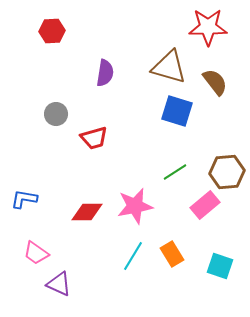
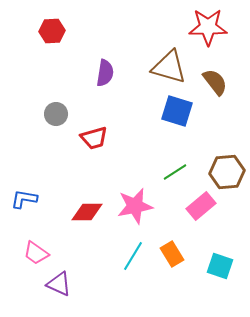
pink rectangle: moved 4 px left, 1 px down
